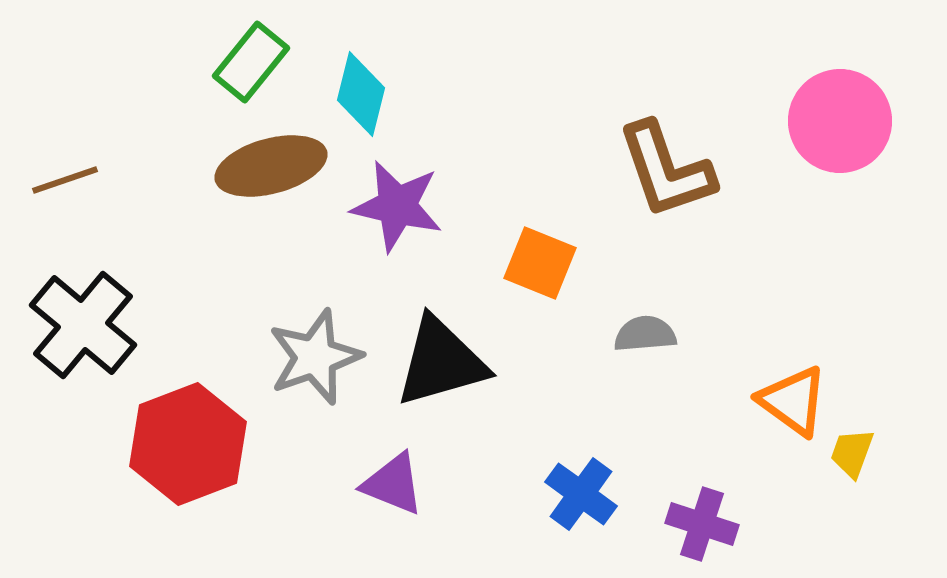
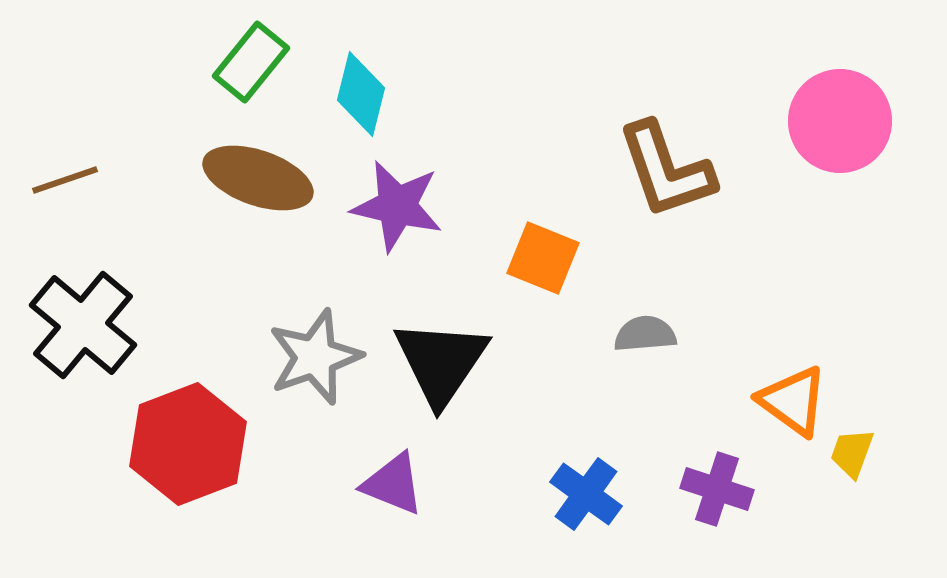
brown ellipse: moved 13 px left, 12 px down; rotated 34 degrees clockwise
orange square: moved 3 px right, 5 px up
black triangle: rotated 40 degrees counterclockwise
blue cross: moved 5 px right
purple cross: moved 15 px right, 35 px up
